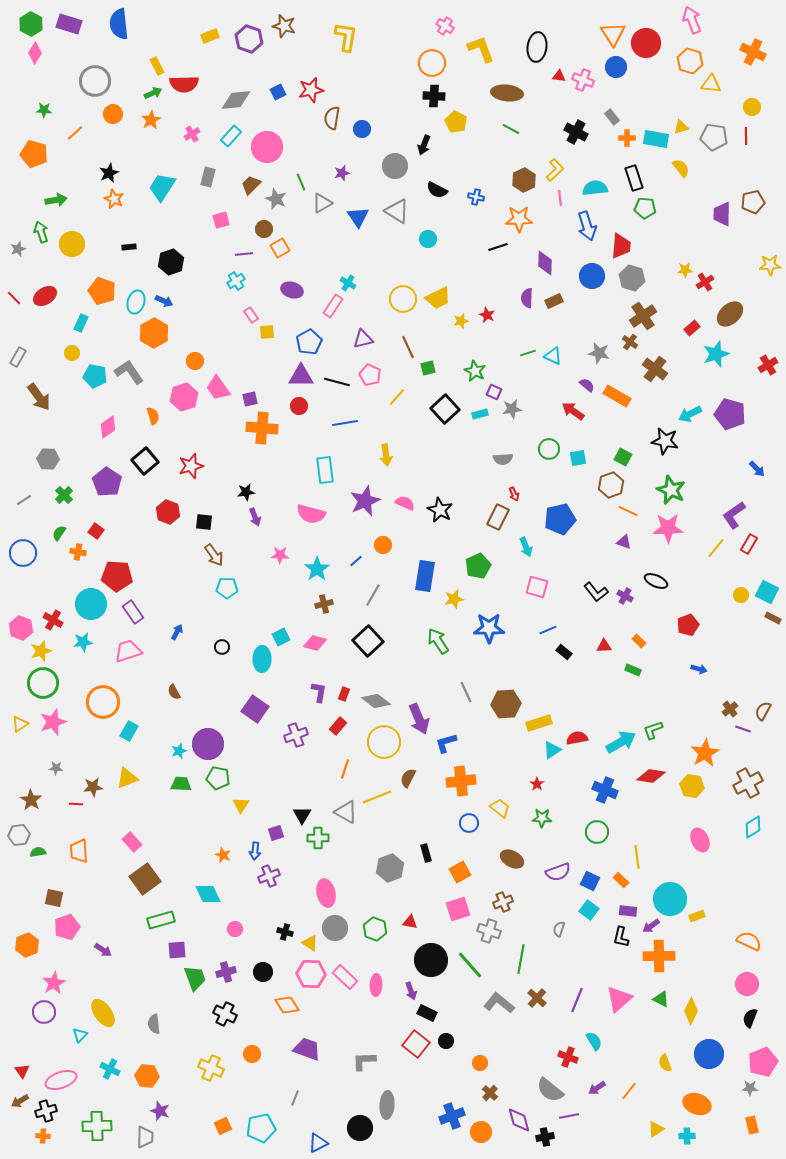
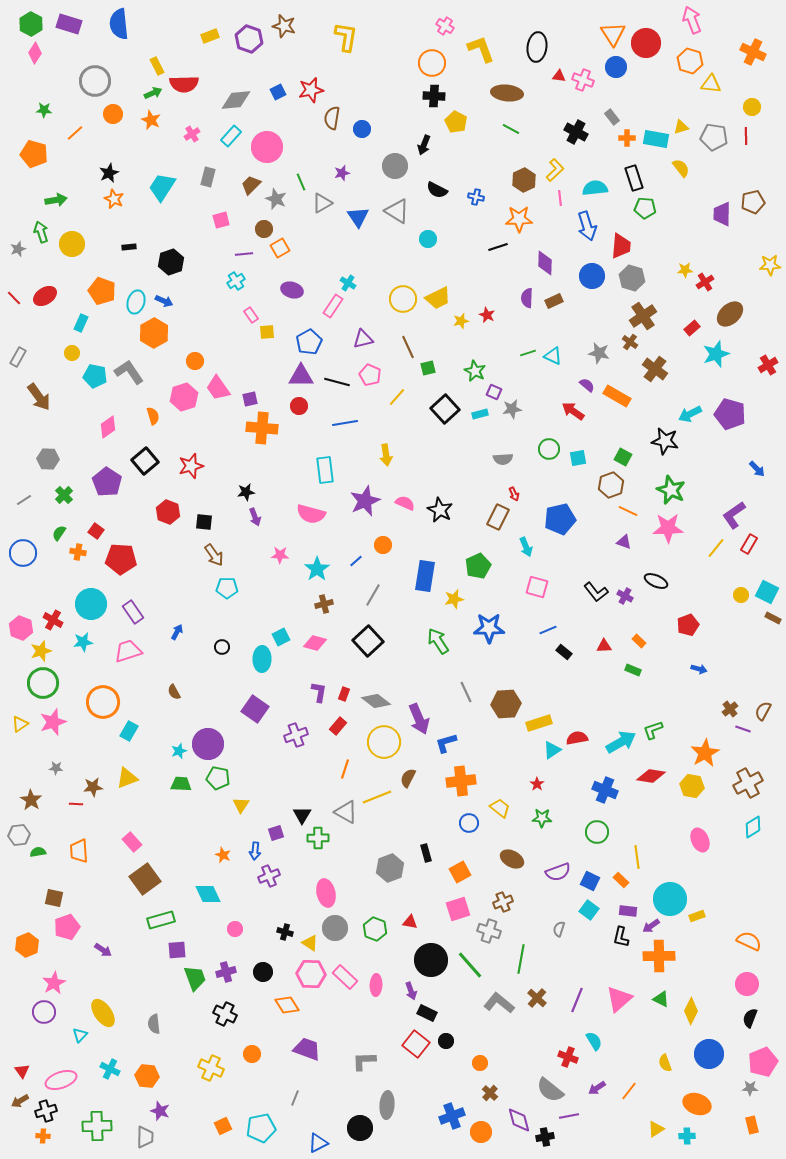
orange star at (151, 120): rotated 18 degrees counterclockwise
red pentagon at (117, 576): moved 4 px right, 17 px up
